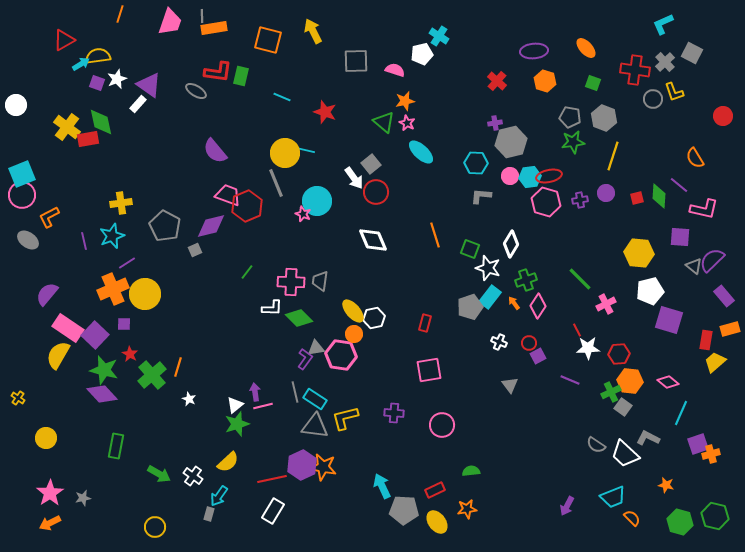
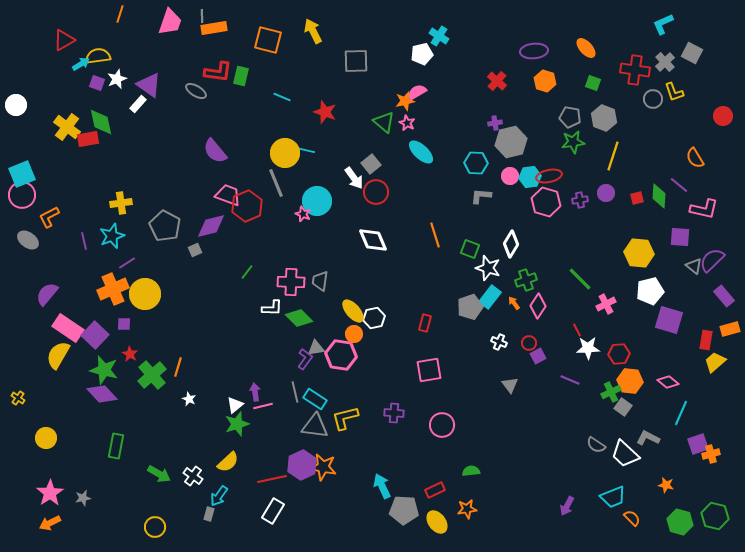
pink semicircle at (395, 70): moved 22 px right, 22 px down; rotated 48 degrees counterclockwise
